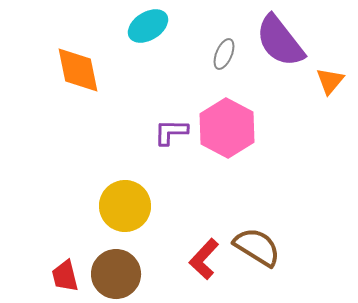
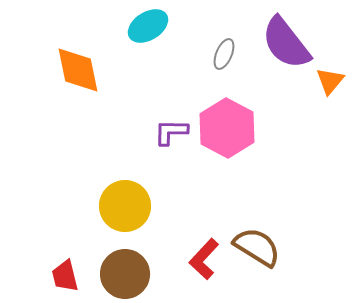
purple semicircle: moved 6 px right, 2 px down
brown circle: moved 9 px right
